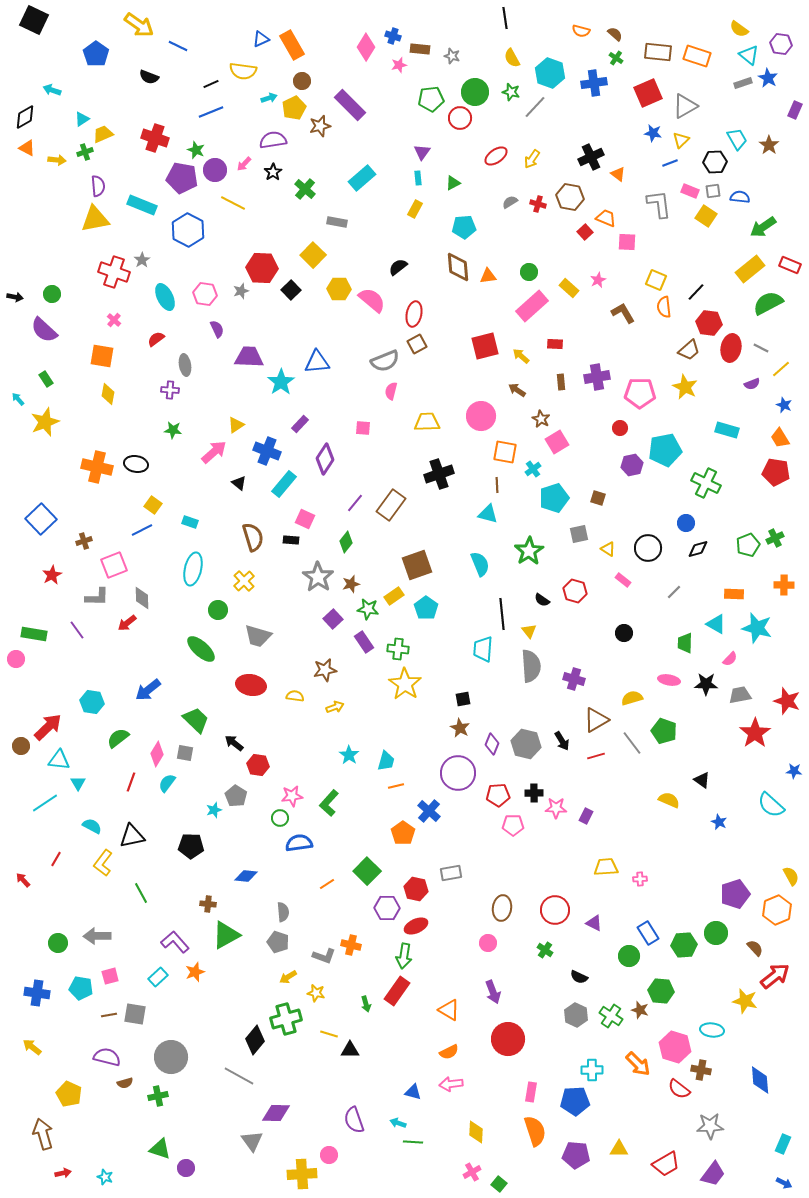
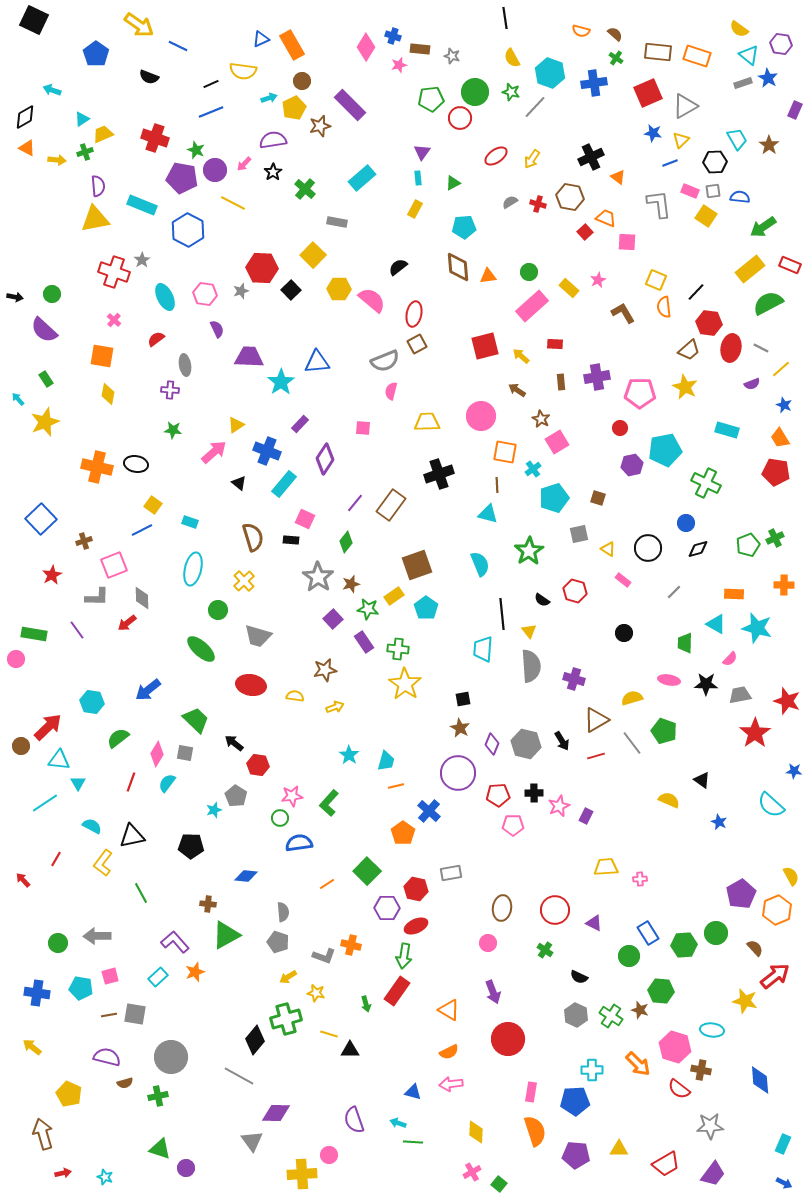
orange triangle at (618, 174): moved 3 px down
pink star at (556, 808): moved 3 px right, 2 px up; rotated 25 degrees counterclockwise
purple pentagon at (735, 894): moved 6 px right; rotated 12 degrees counterclockwise
